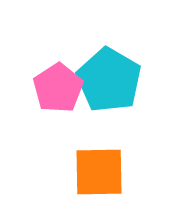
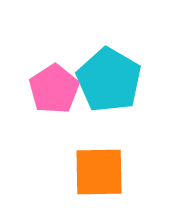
pink pentagon: moved 4 px left, 1 px down
